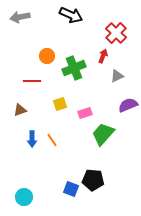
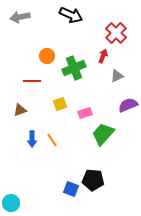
cyan circle: moved 13 px left, 6 px down
